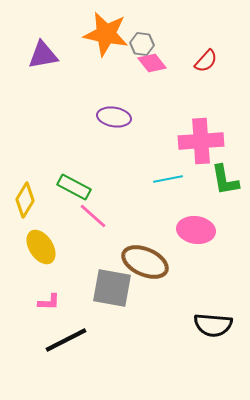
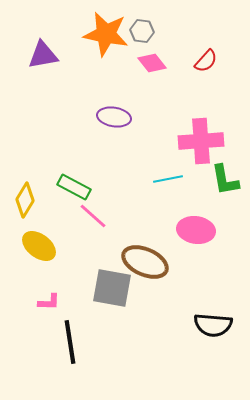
gray hexagon: moved 13 px up
yellow ellipse: moved 2 px left, 1 px up; rotated 20 degrees counterclockwise
black line: moved 4 px right, 2 px down; rotated 72 degrees counterclockwise
